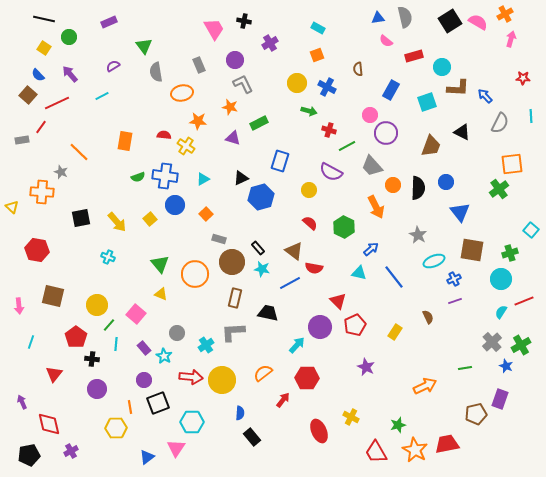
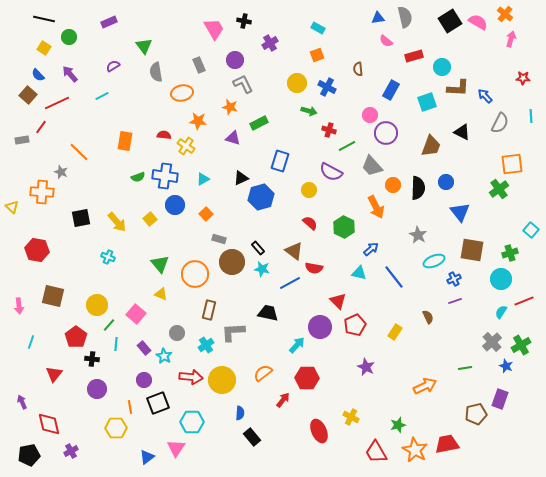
orange cross at (505, 14): rotated 21 degrees counterclockwise
brown rectangle at (235, 298): moved 26 px left, 12 px down
